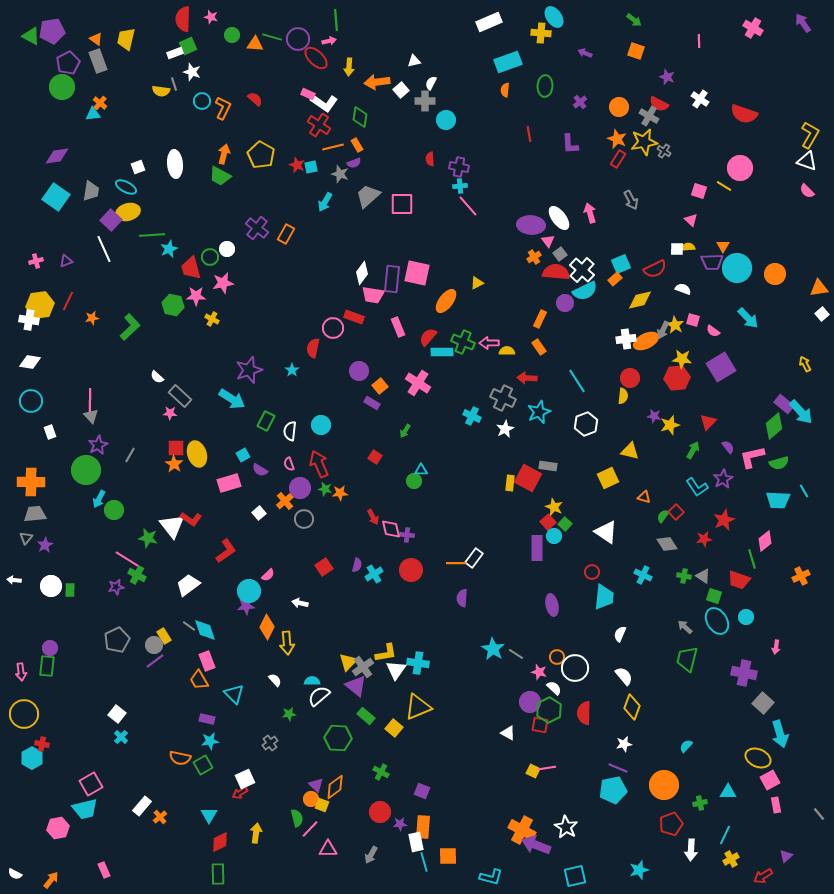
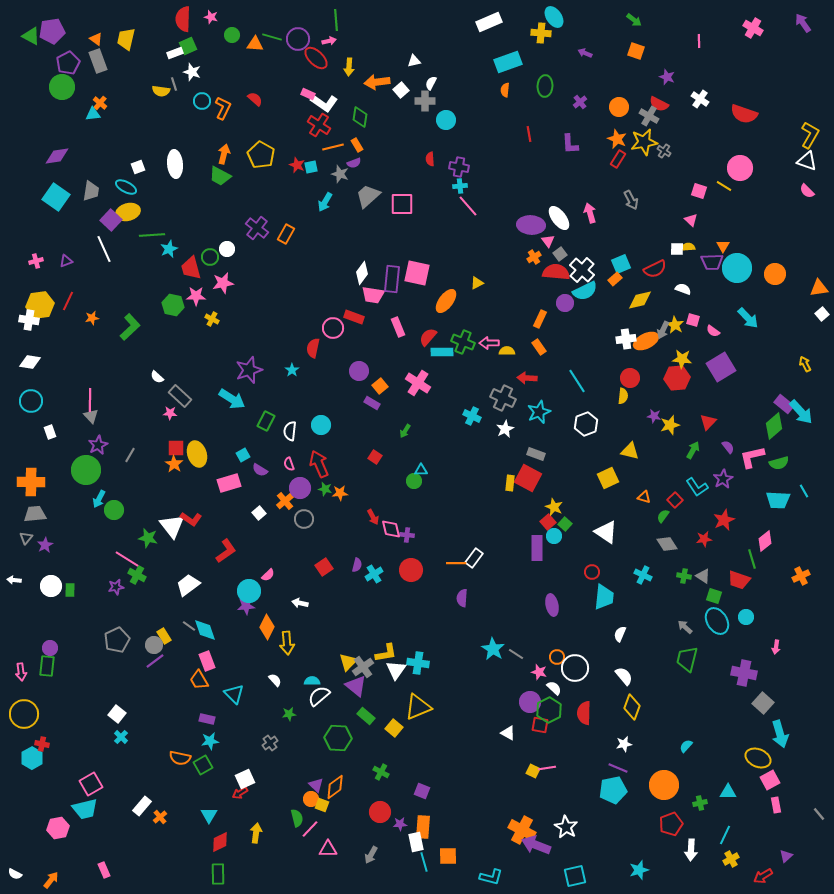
gray rectangle at (548, 466): moved 12 px left, 12 px up; rotated 12 degrees clockwise
red square at (676, 512): moved 1 px left, 12 px up
